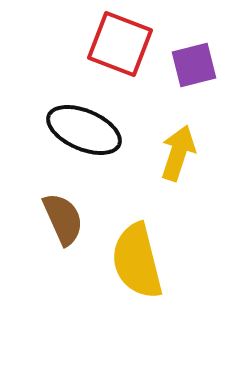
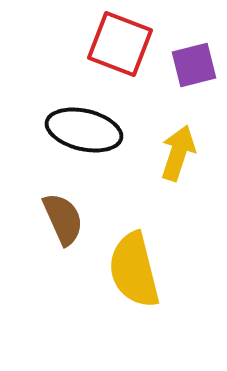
black ellipse: rotated 10 degrees counterclockwise
yellow semicircle: moved 3 px left, 9 px down
